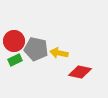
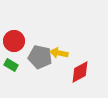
gray pentagon: moved 4 px right, 8 px down
green rectangle: moved 4 px left, 5 px down; rotated 56 degrees clockwise
red diamond: rotated 40 degrees counterclockwise
